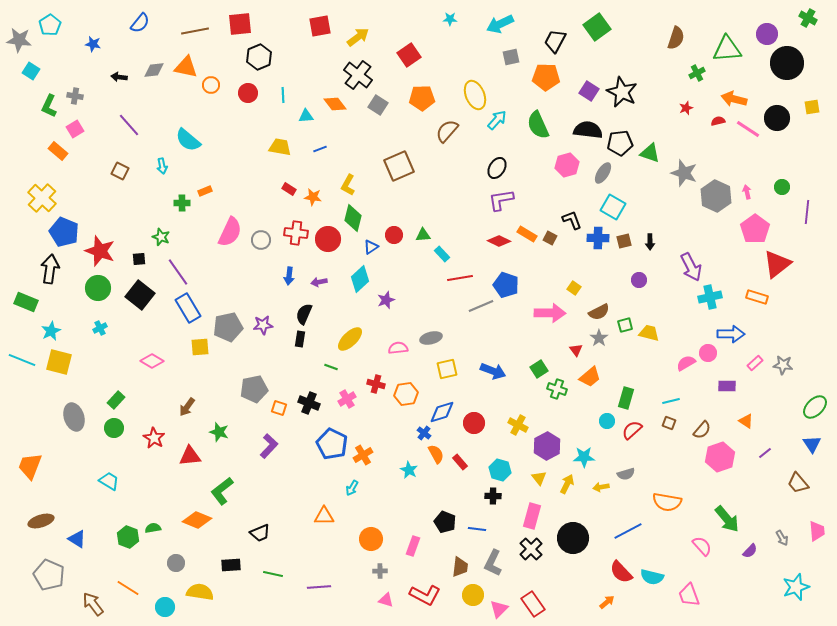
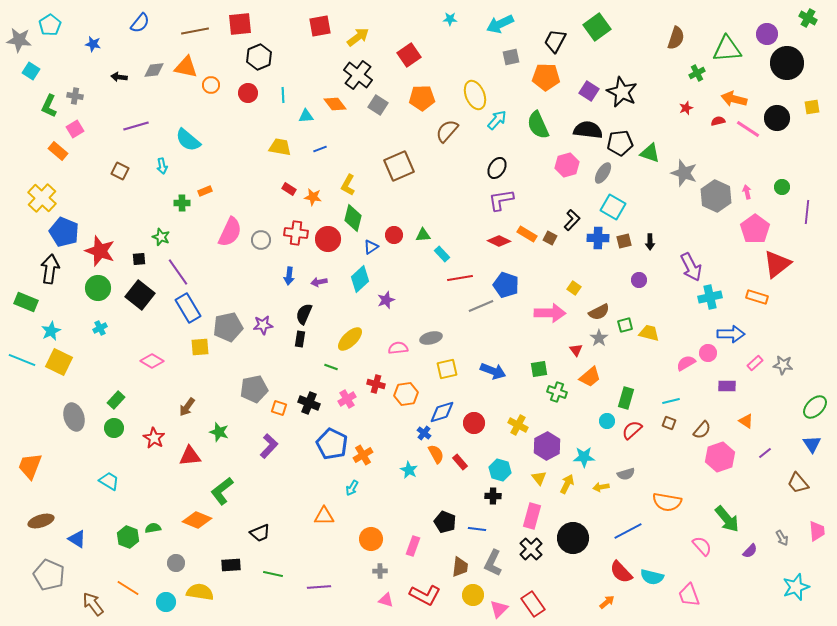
purple line at (129, 125): moved 7 px right, 1 px down; rotated 65 degrees counterclockwise
black L-shape at (572, 220): rotated 65 degrees clockwise
yellow square at (59, 362): rotated 12 degrees clockwise
green square at (539, 369): rotated 24 degrees clockwise
green cross at (557, 389): moved 3 px down
cyan circle at (165, 607): moved 1 px right, 5 px up
